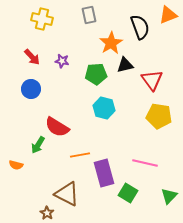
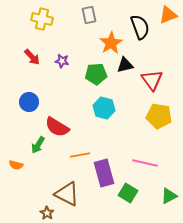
blue circle: moved 2 px left, 13 px down
green triangle: rotated 18 degrees clockwise
